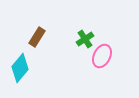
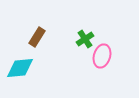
pink ellipse: rotated 10 degrees counterclockwise
cyan diamond: rotated 44 degrees clockwise
